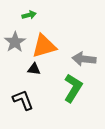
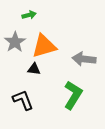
green L-shape: moved 7 px down
